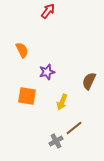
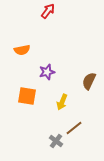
orange semicircle: rotated 105 degrees clockwise
gray cross: rotated 24 degrees counterclockwise
